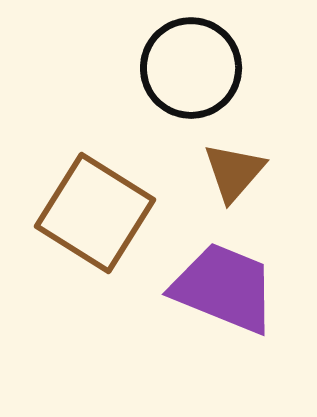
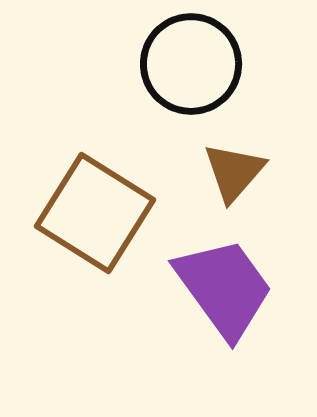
black circle: moved 4 px up
purple trapezoid: rotated 32 degrees clockwise
